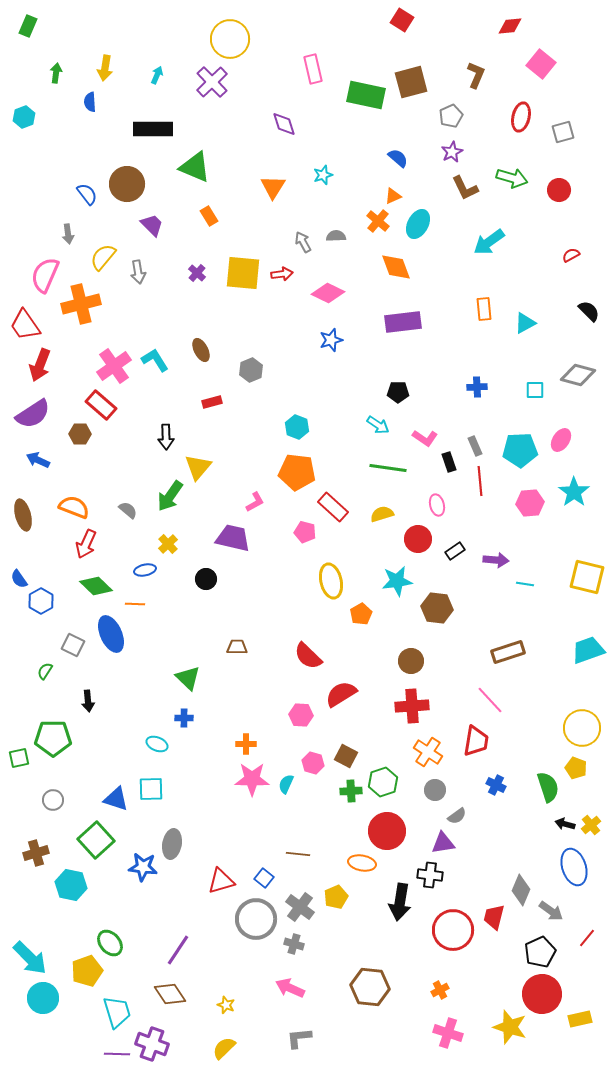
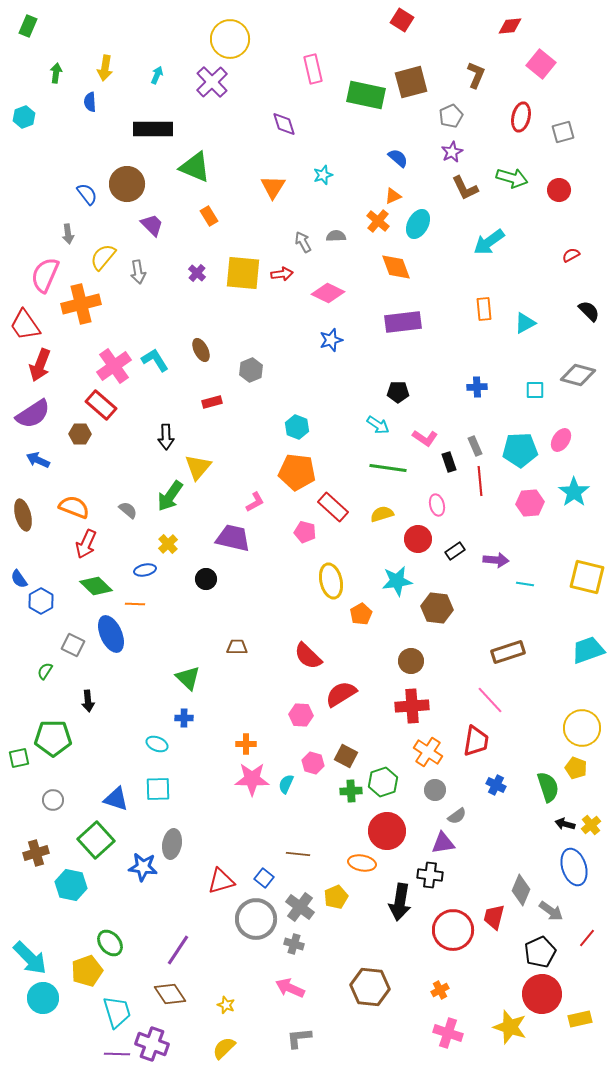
cyan square at (151, 789): moved 7 px right
